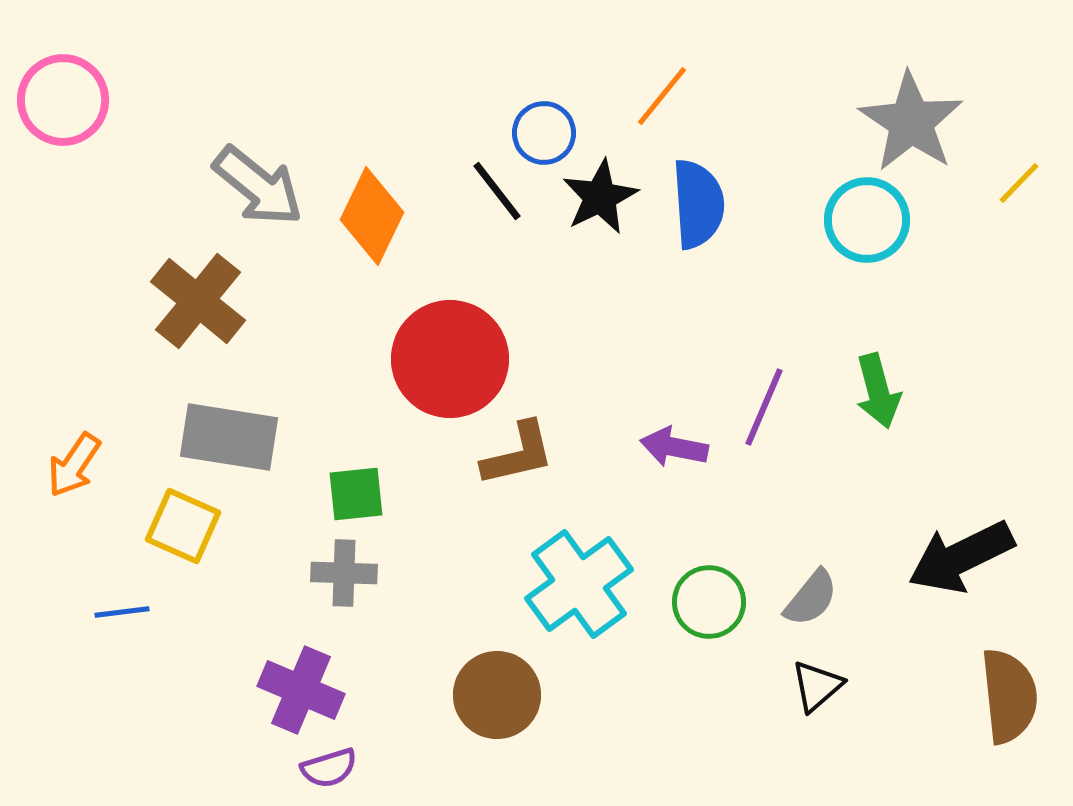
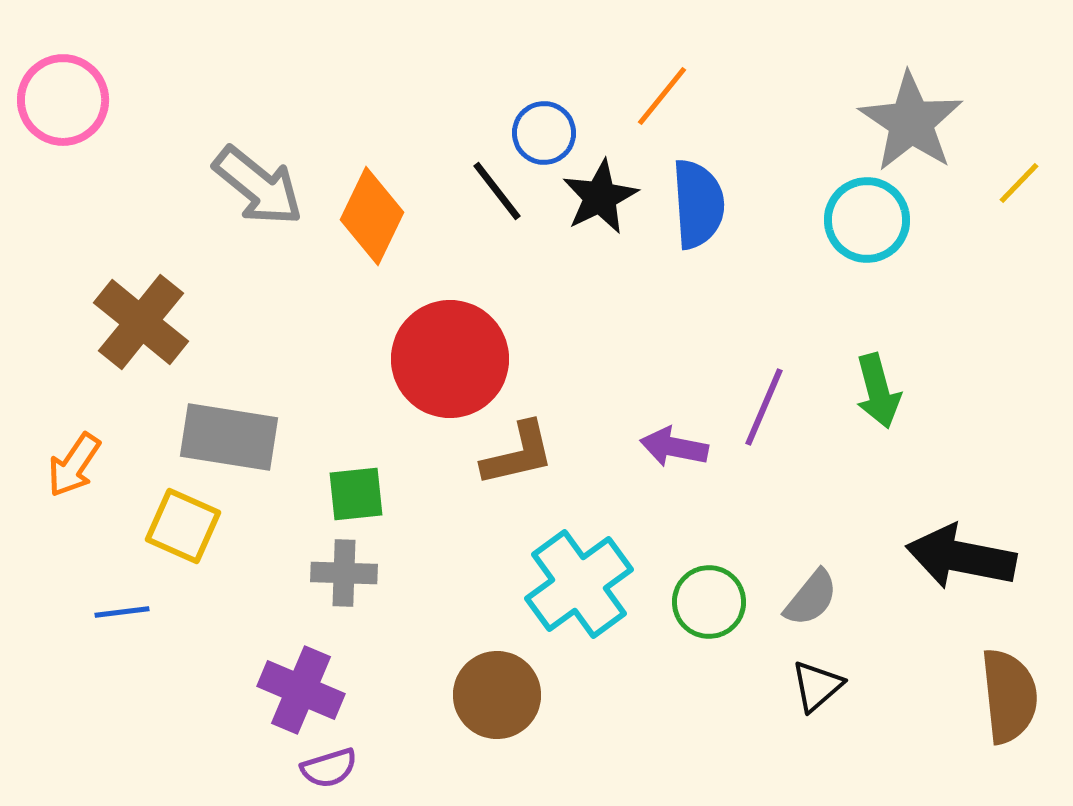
brown cross: moved 57 px left, 21 px down
black arrow: rotated 37 degrees clockwise
